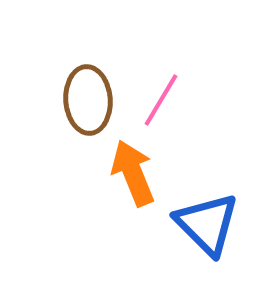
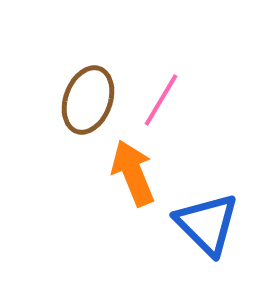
brown ellipse: rotated 24 degrees clockwise
